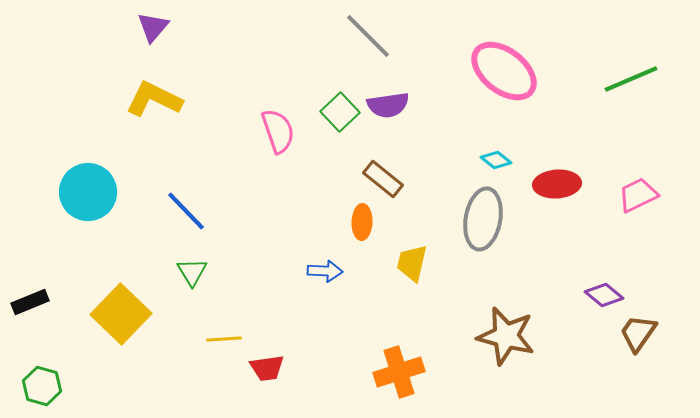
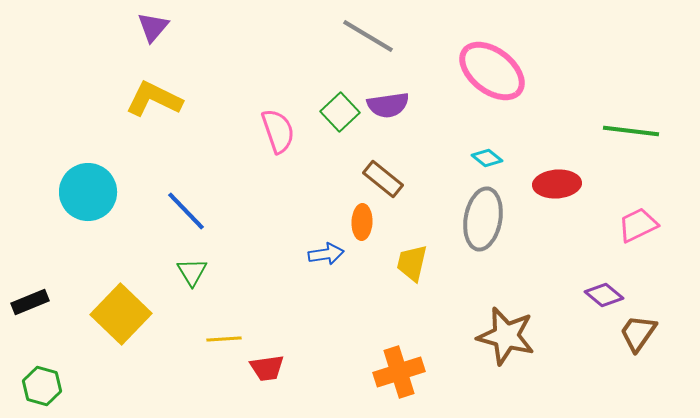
gray line: rotated 14 degrees counterclockwise
pink ellipse: moved 12 px left
green line: moved 52 px down; rotated 30 degrees clockwise
cyan diamond: moved 9 px left, 2 px up
pink trapezoid: moved 30 px down
blue arrow: moved 1 px right, 17 px up; rotated 12 degrees counterclockwise
